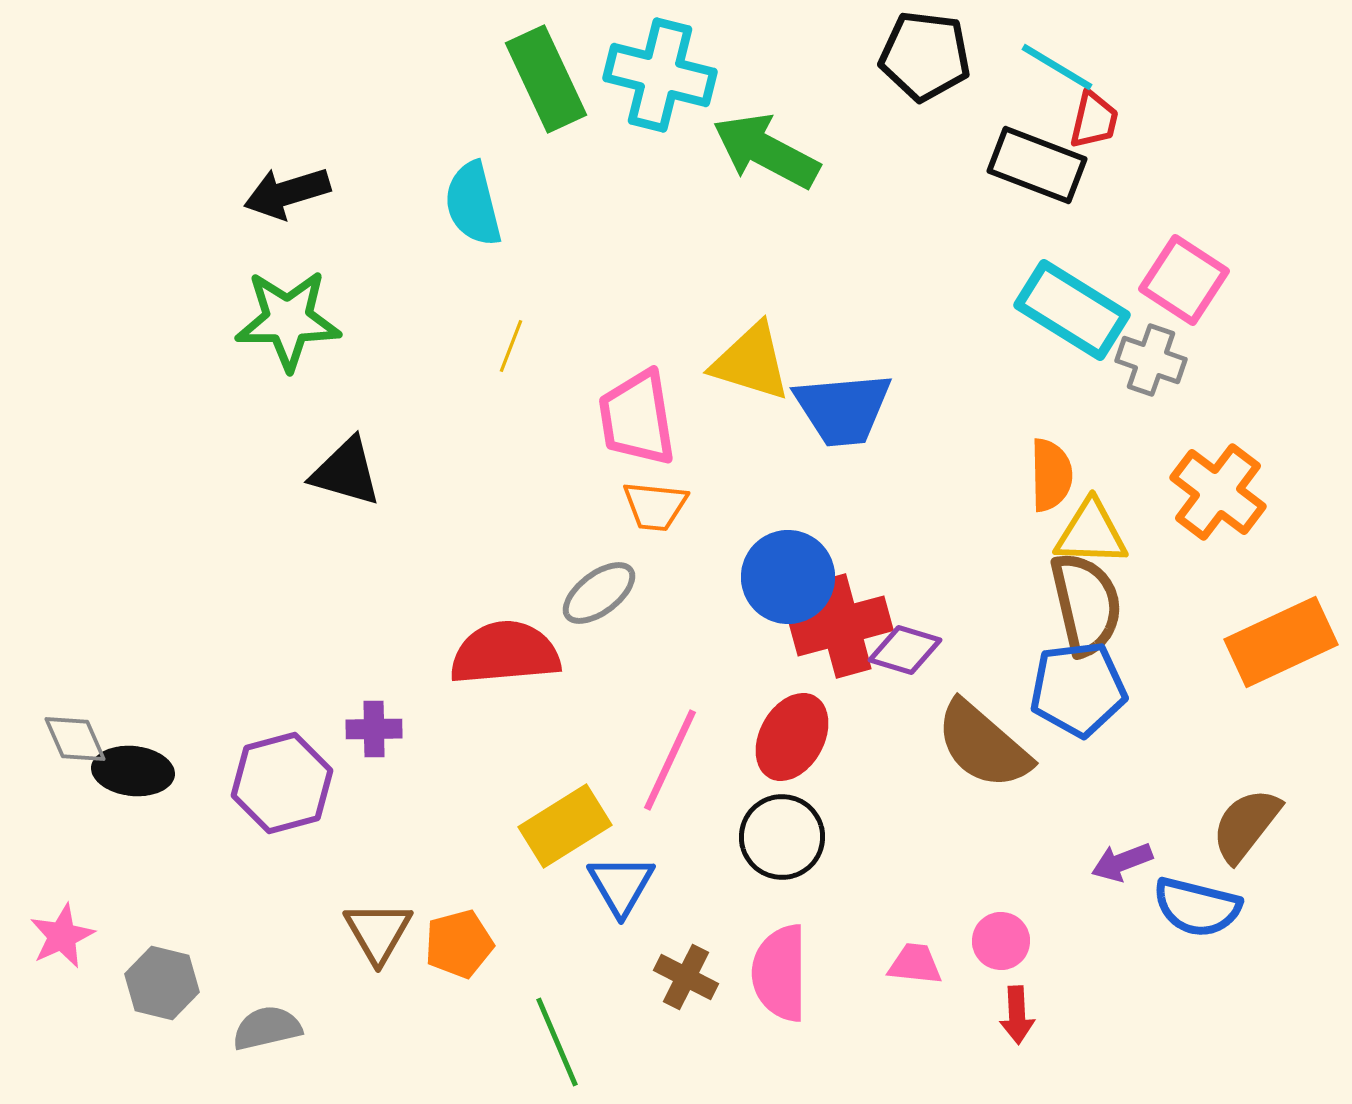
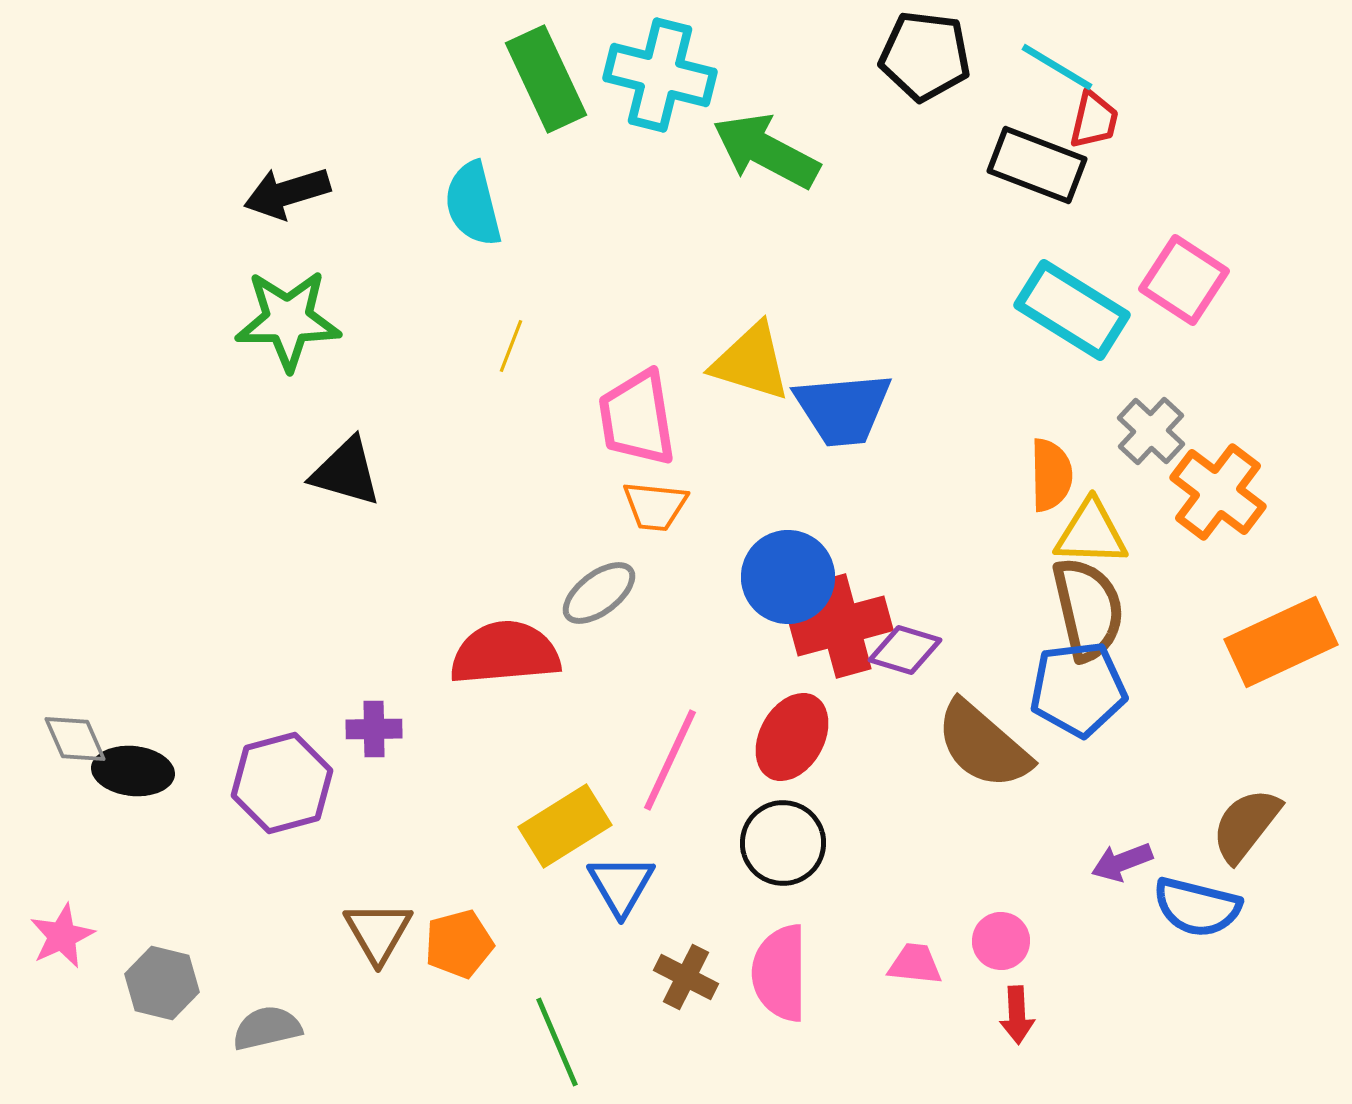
gray cross at (1151, 360): moved 71 px down; rotated 24 degrees clockwise
brown semicircle at (1086, 604): moved 2 px right, 5 px down
black circle at (782, 837): moved 1 px right, 6 px down
